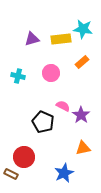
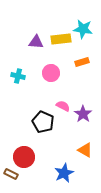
purple triangle: moved 4 px right, 3 px down; rotated 21 degrees clockwise
orange rectangle: rotated 24 degrees clockwise
purple star: moved 2 px right, 1 px up
orange triangle: moved 2 px right, 2 px down; rotated 42 degrees clockwise
